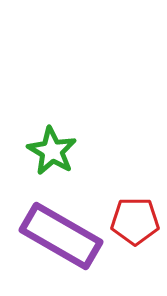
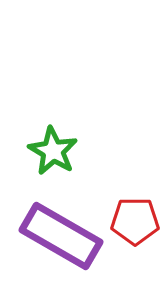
green star: moved 1 px right
